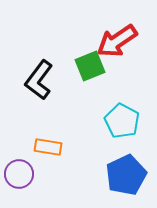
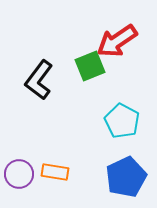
orange rectangle: moved 7 px right, 25 px down
blue pentagon: moved 2 px down
